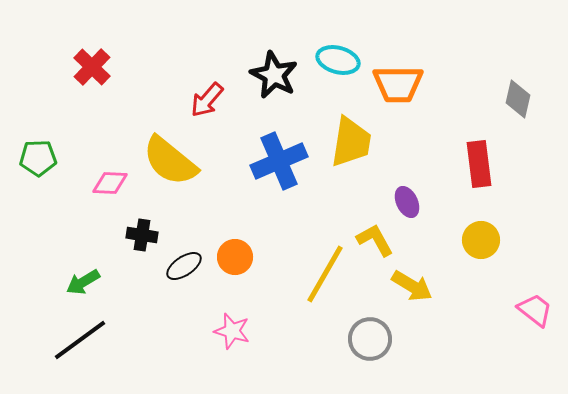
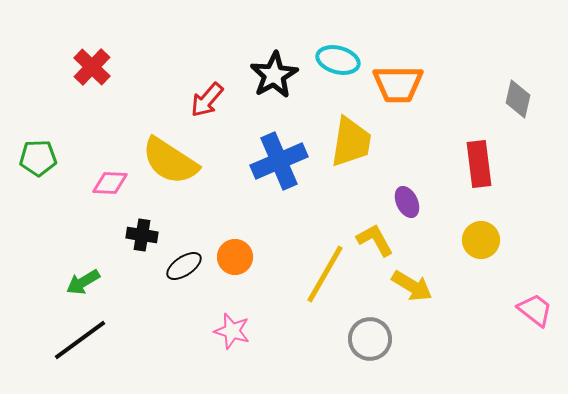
black star: rotated 15 degrees clockwise
yellow semicircle: rotated 6 degrees counterclockwise
